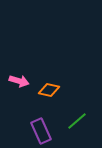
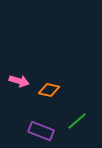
purple rectangle: rotated 45 degrees counterclockwise
